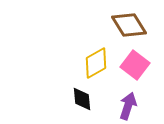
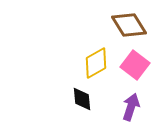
purple arrow: moved 3 px right, 1 px down
